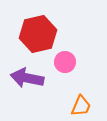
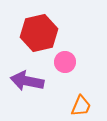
red hexagon: moved 1 px right, 1 px up
purple arrow: moved 3 px down
